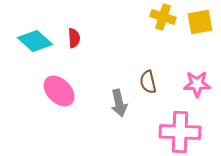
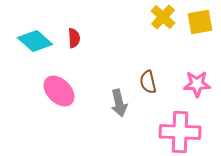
yellow cross: rotated 25 degrees clockwise
